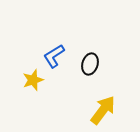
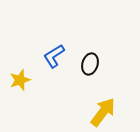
yellow star: moved 13 px left
yellow arrow: moved 2 px down
